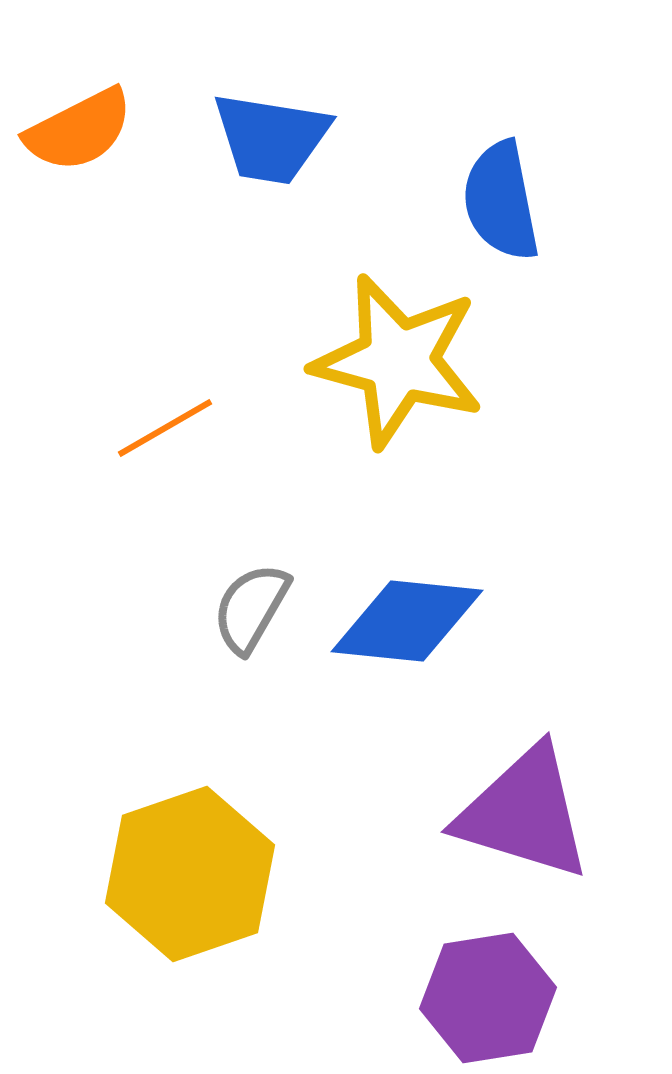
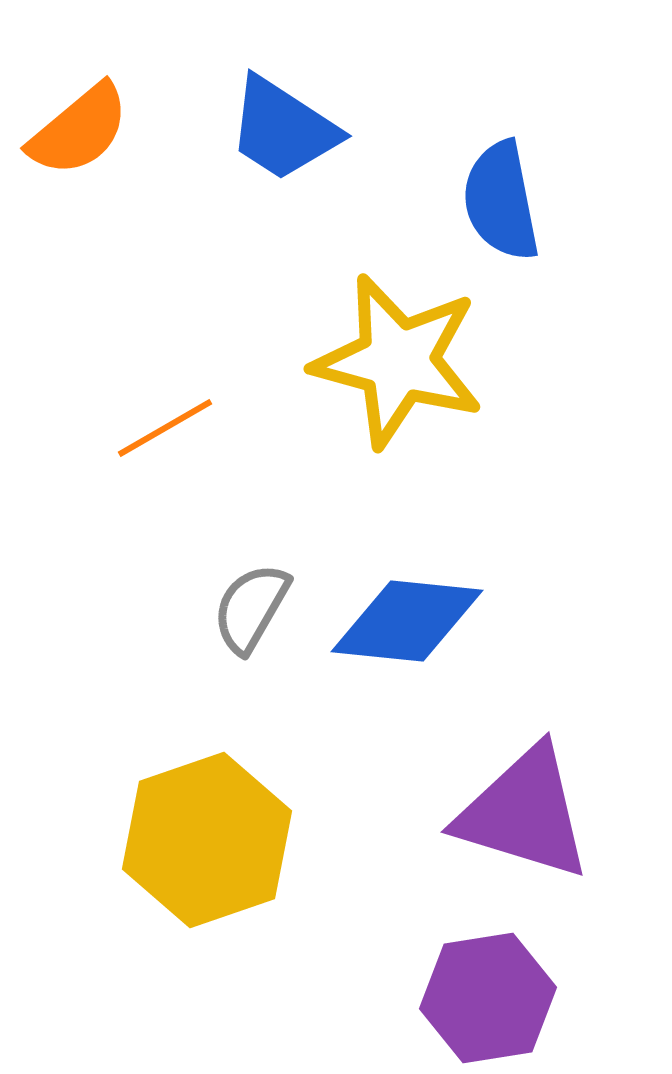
orange semicircle: rotated 13 degrees counterclockwise
blue trapezoid: moved 12 px right, 9 px up; rotated 24 degrees clockwise
yellow hexagon: moved 17 px right, 34 px up
